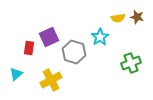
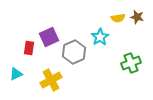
gray hexagon: rotated 20 degrees clockwise
cyan triangle: rotated 16 degrees clockwise
